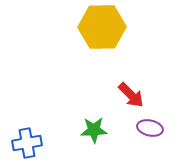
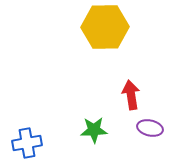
yellow hexagon: moved 3 px right
red arrow: rotated 144 degrees counterclockwise
